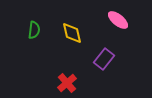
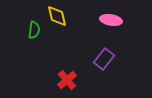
pink ellipse: moved 7 px left; rotated 30 degrees counterclockwise
yellow diamond: moved 15 px left, 17 px up
red cross: moved 3 px up
